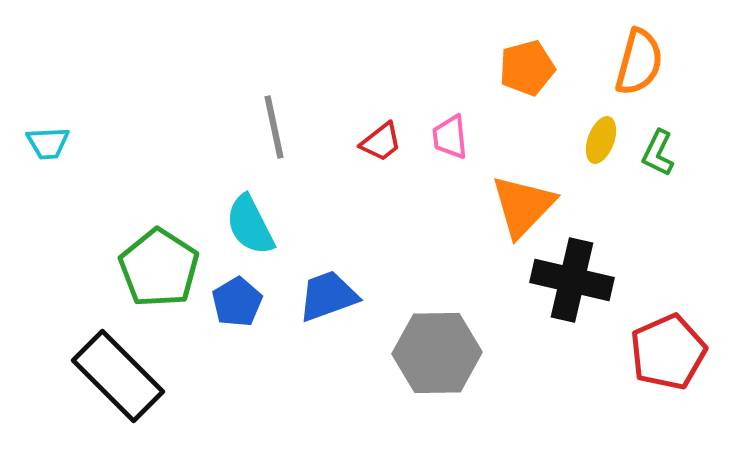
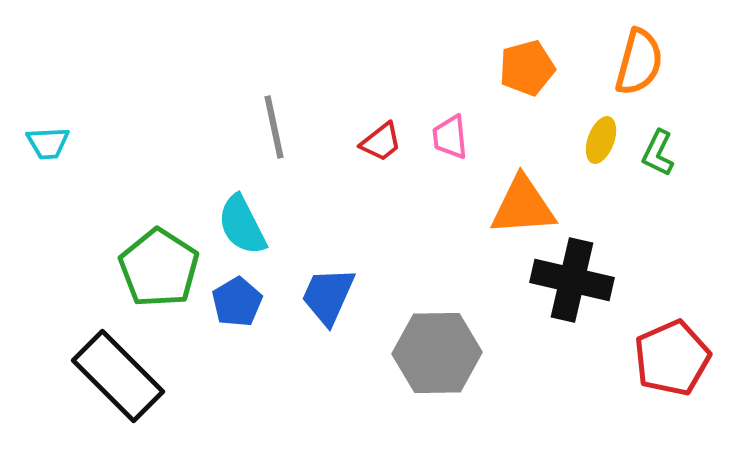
orange triangle: rotated 42 degrees clockwise
cyan semicircle: moved 8 px left
blue trapezoid: rotated 46 degrees counterclockwise
red pentagon: moved 4 px right, 6 px down
